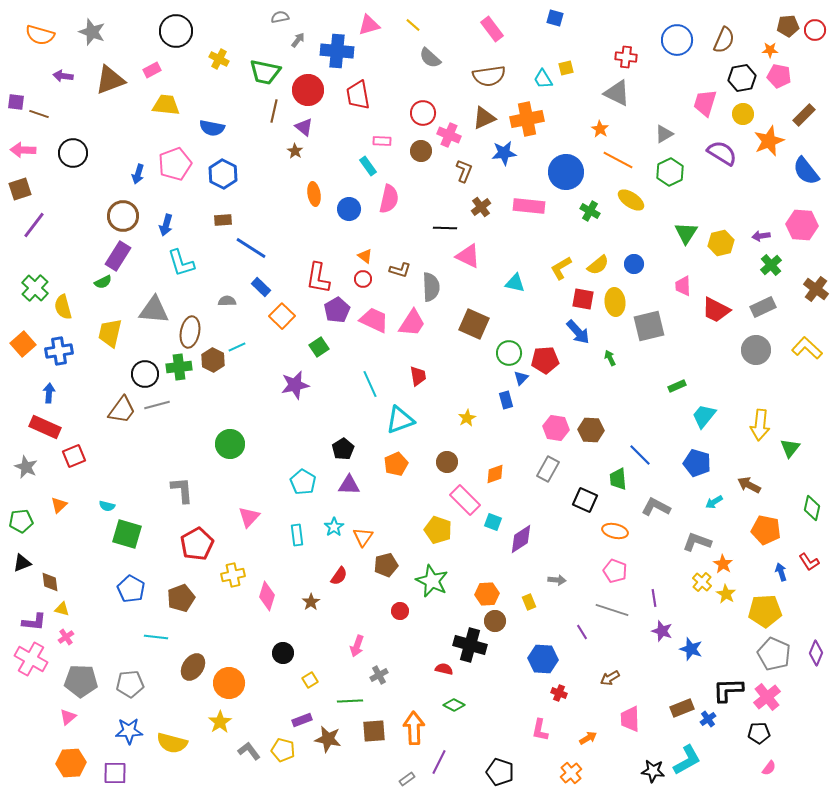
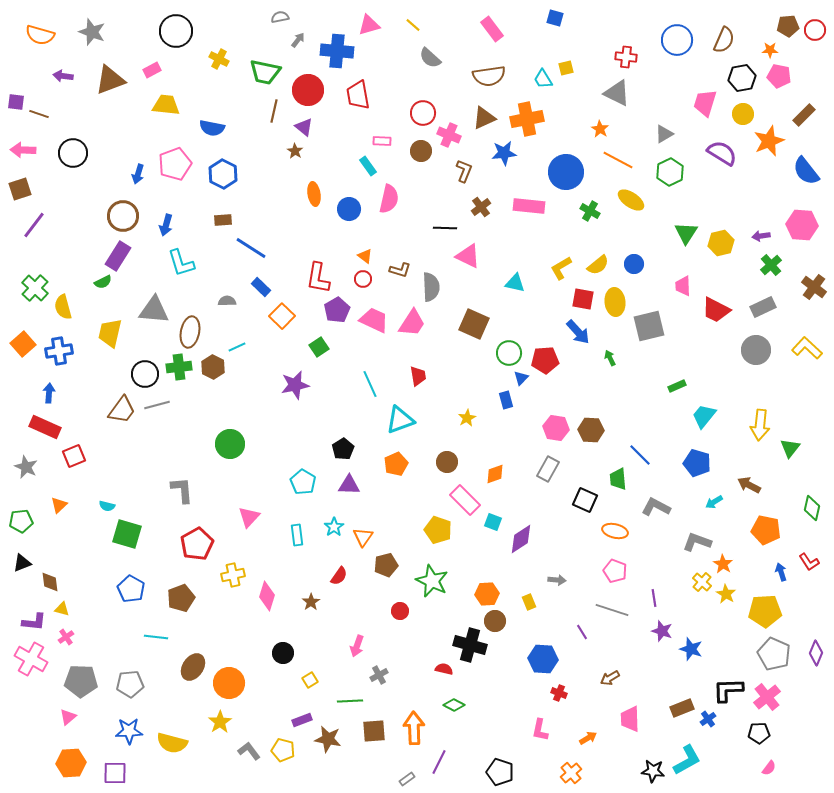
brown cross at (816, 289): moved 2 px left, 2 px up
brown hexagon at (213, 360): moved 7 px down
